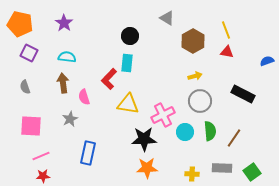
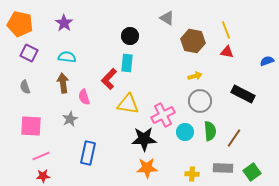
brown hexagon: rotated 20 degrees counterclockwise
gray rectangle: moved 1 px right
